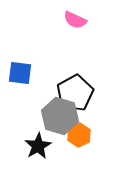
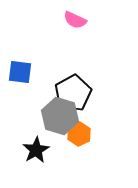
blue square: moved 1 px up
black pentagon: moved 2 px left
orange hexagon: moved 1 px up
black star: moved 2 px left, 4 px down
